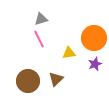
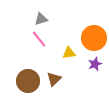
pink line: rotated 12 degrees counterclockwise
brown triangle: moved 2 px left
